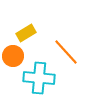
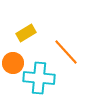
orange circle: moved 7 px down
